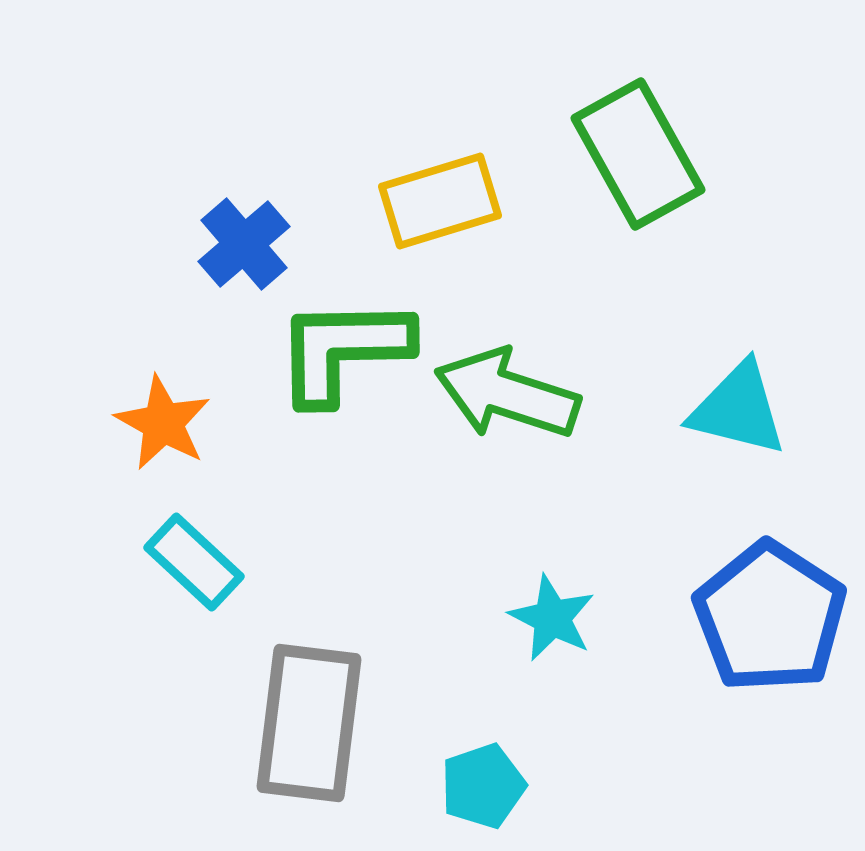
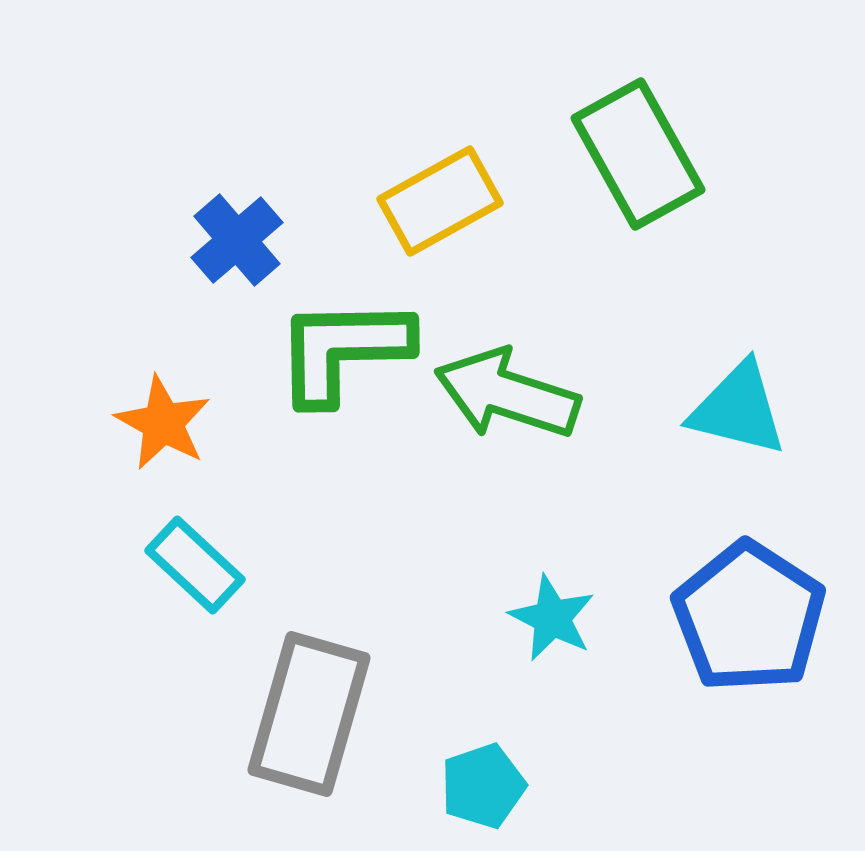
yellow rectangle: rotated 12 degrees counterclockwise
blue cross: moved 7 px left, 4 px up
cyan rectangle: moved 1 px right, 3 px down
blue pentagon: moved 21 px left
gray rectangle: moved 9 px up; rotated 9 degrees clockwise
